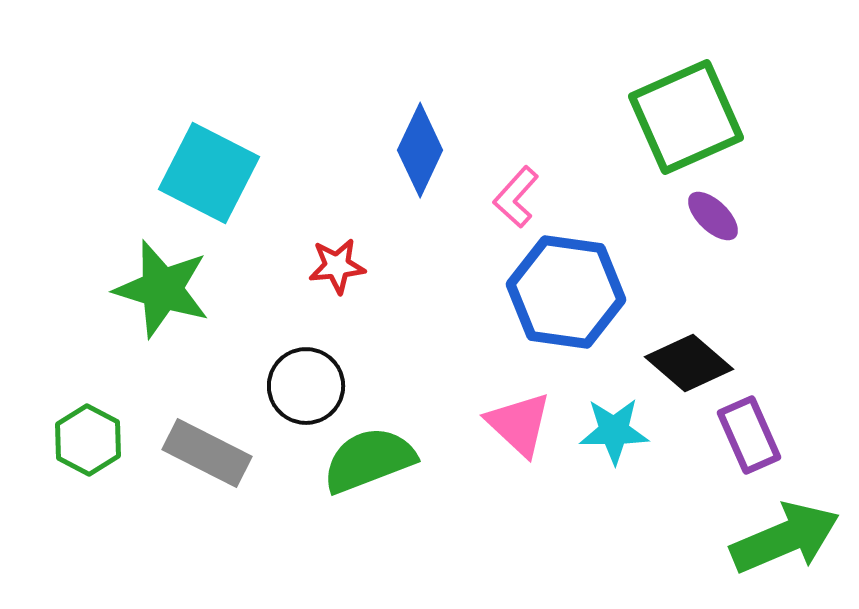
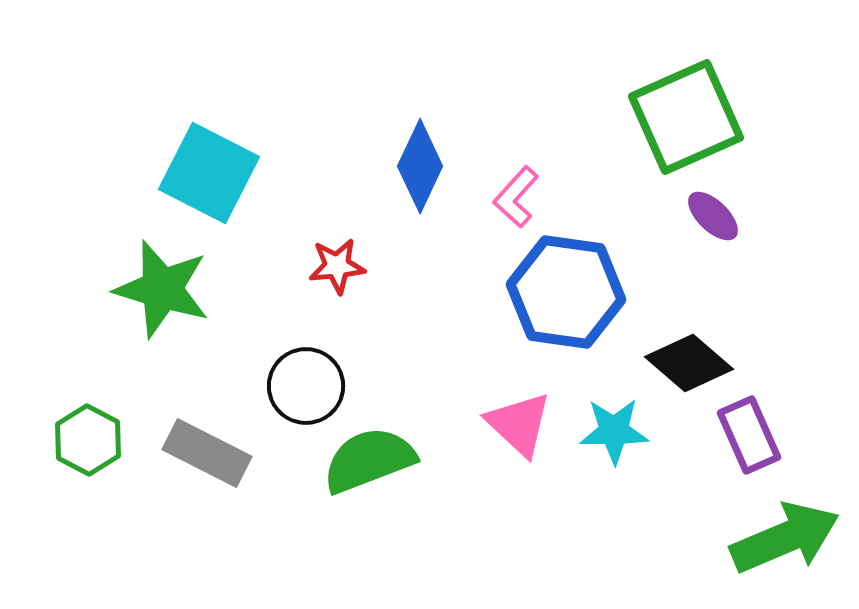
blue diamond: moved 16 px down
